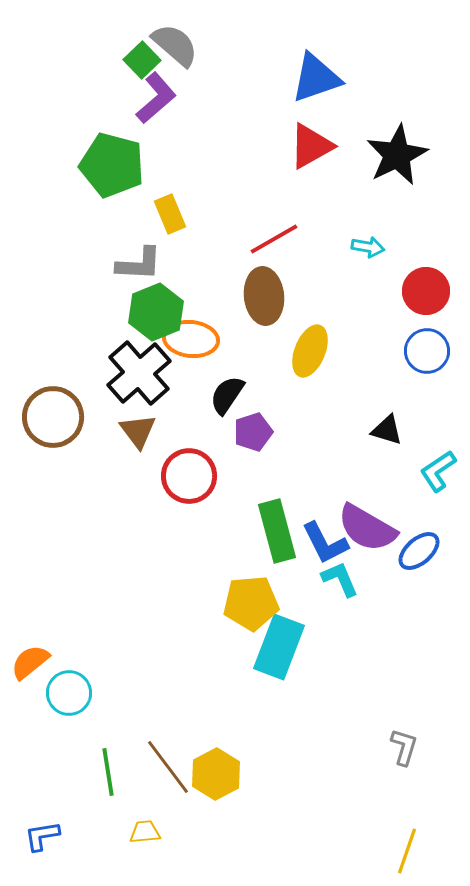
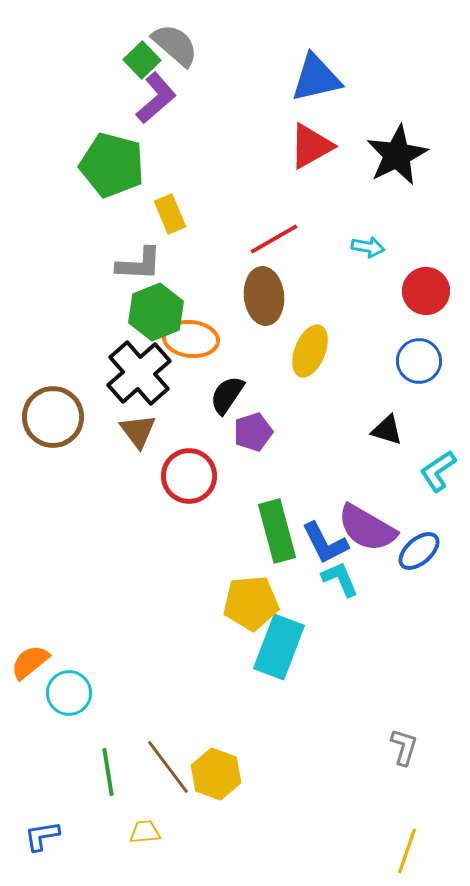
blue triangle at (316, 78): rotated 6 degrees clockwise
blue circle at (427, 351): moved 8 px left, 10 px down
yellow hexagon at (216, 774): rotated 12 degrees counterclockwise
